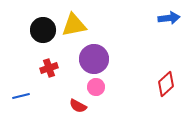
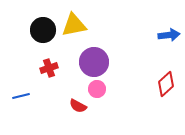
blue arrow: moved 17 px down
purple circle: moved 3 px down
pink circle: moved 1 px right, 2 px down
